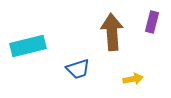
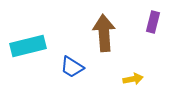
purple rectangle: moved 1 px right
brown arrow: moved 8 px left, 1 px down
blue trapezoid: moved 6 px left, 2 px up; rotated 50 degrees clockwise
